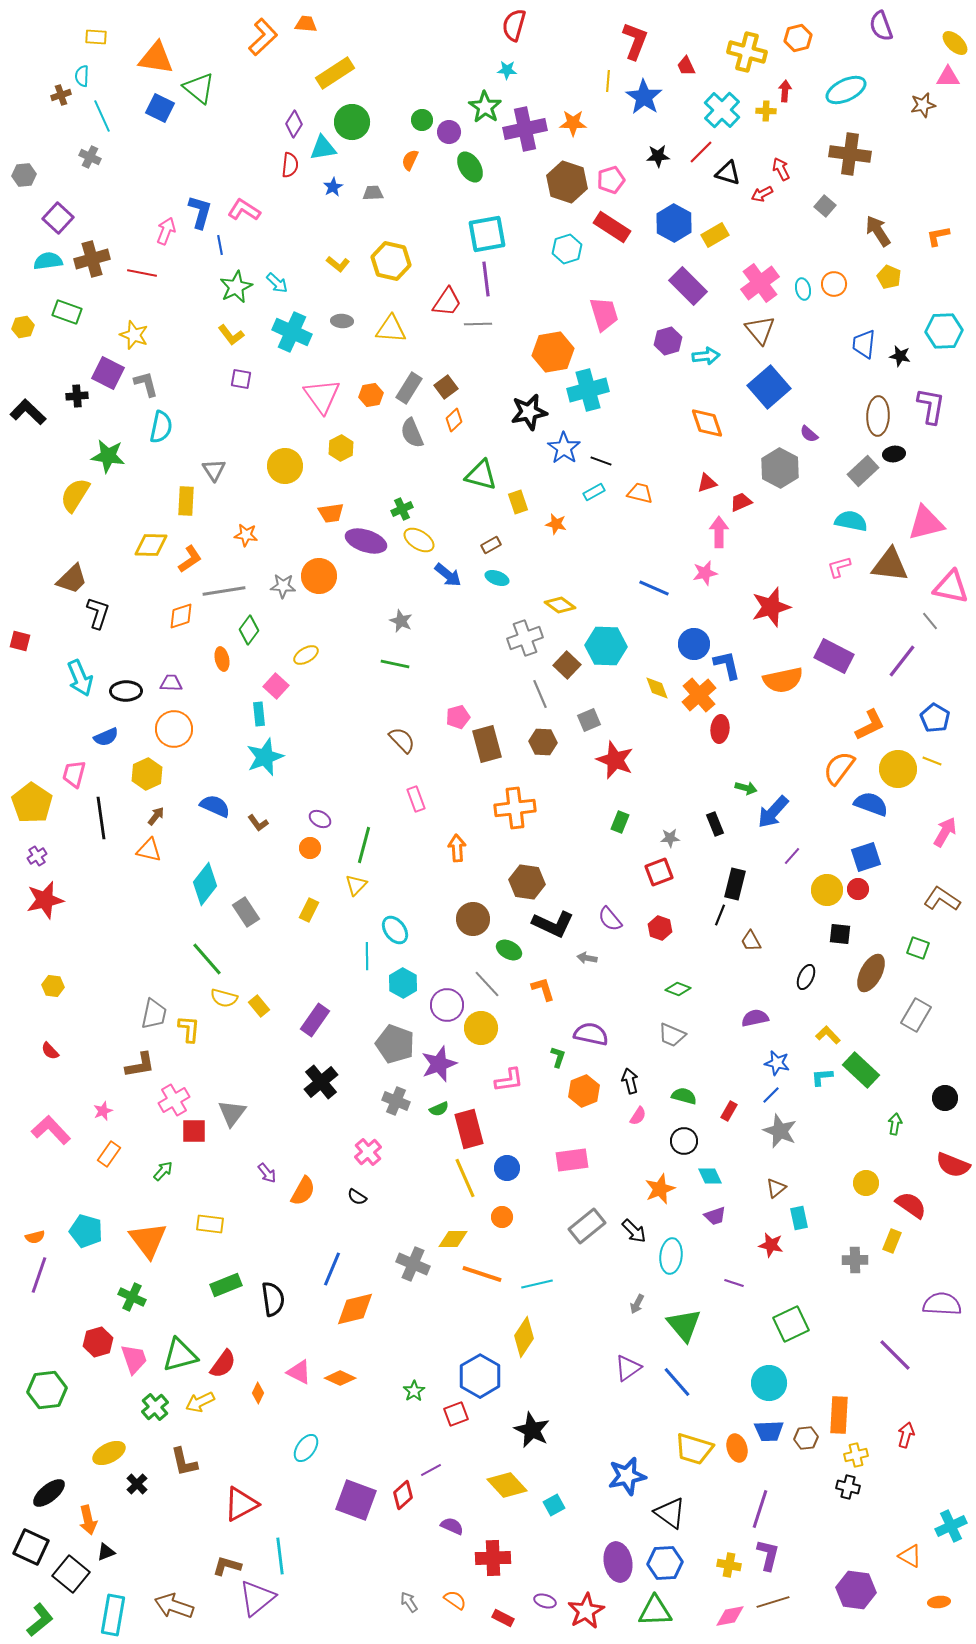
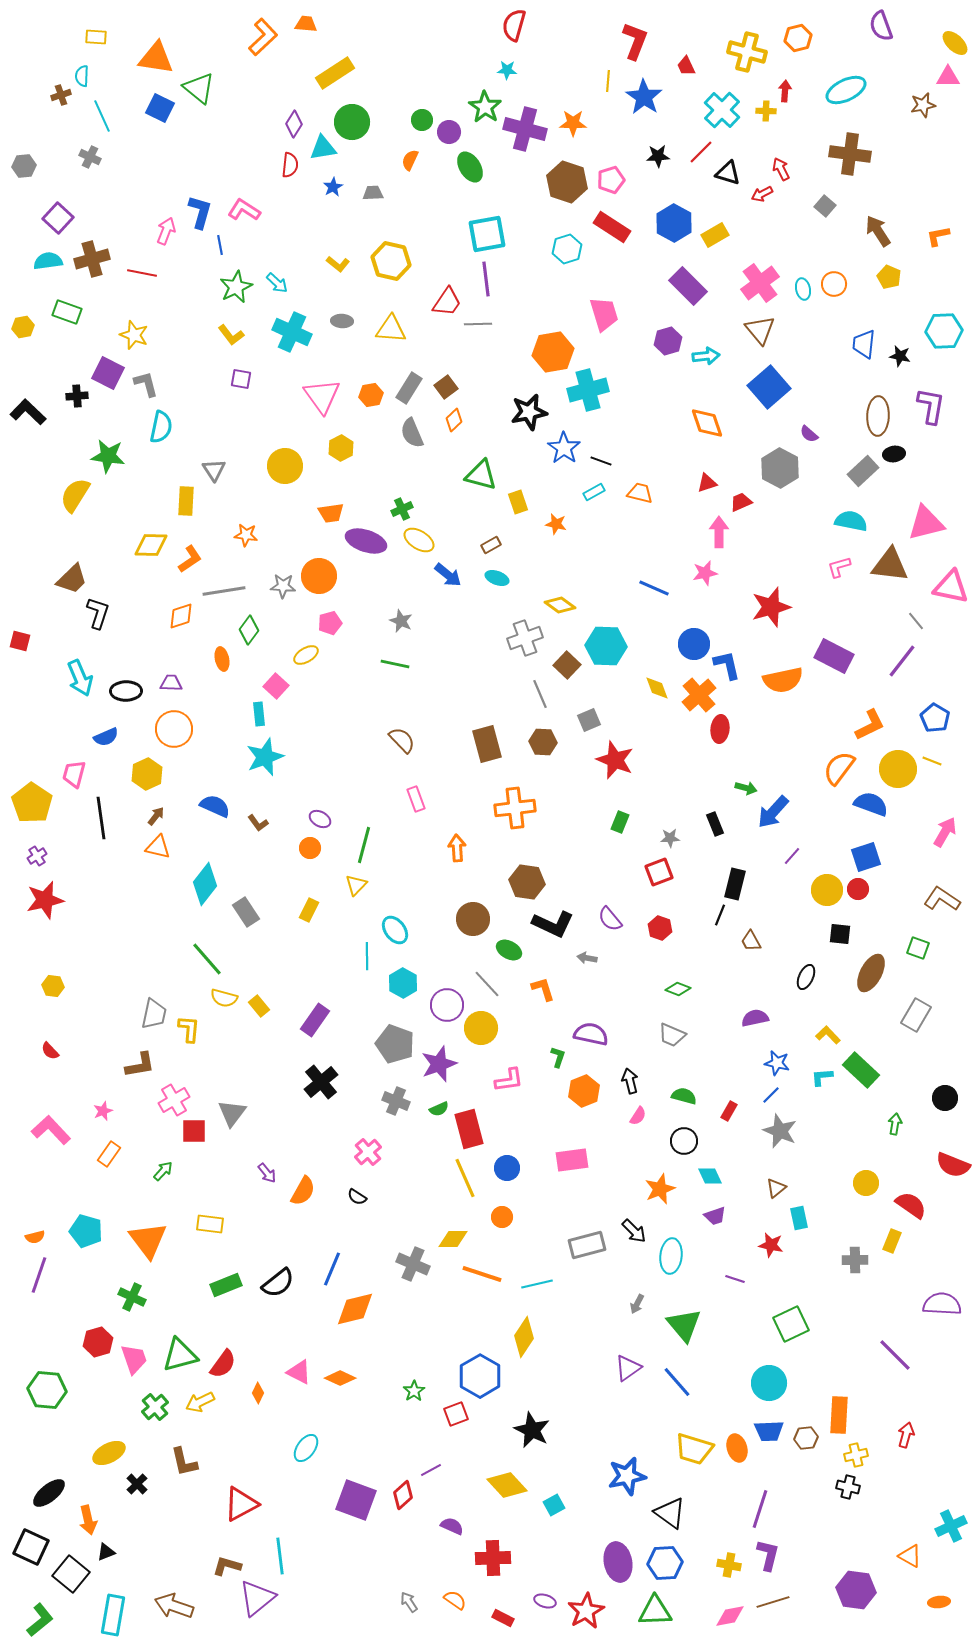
purple cross at (525, 129): rotated 27 degrees clockwise
gray hexagon at (24, 175): moved 9 px up
gray line at (930, 621): moved 14 px left
pink pentagon at (458, 717): moved 128 px left, 94 px up
orange triangle at (149, 850): moved 9 px right, 3 px up
gray rectangle at (587, 1226): moved 19 px down; rotated 24 degrees clockwise
purple line at (734, 1283): moved 1 px right, 4 px up
black semicircle at (273, 1299): moved 5 px right, 16 px up; rotated 60 degrees clockwise
green hexagon at (47, 1390): rotated 12 degrees clockwise
